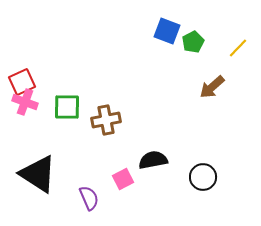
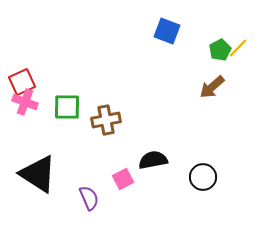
green pentagon: moved 27 px right, 8 px down
